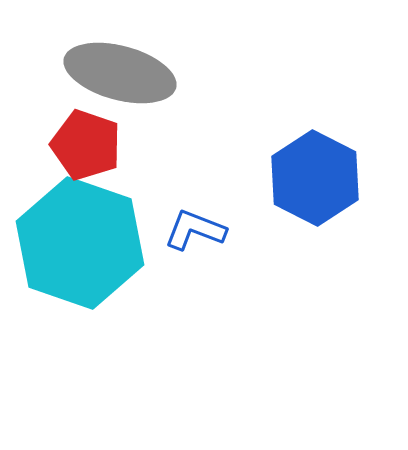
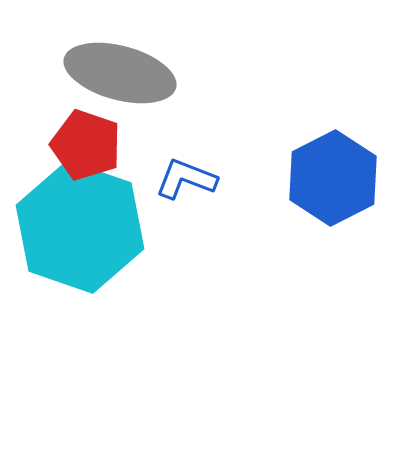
blue hexagon: moved 18 px right; rotated 6 degrees clockwise
blue L-shape: moved 9 px left, 51 px up
cyan hexagon: moved 16 px up
